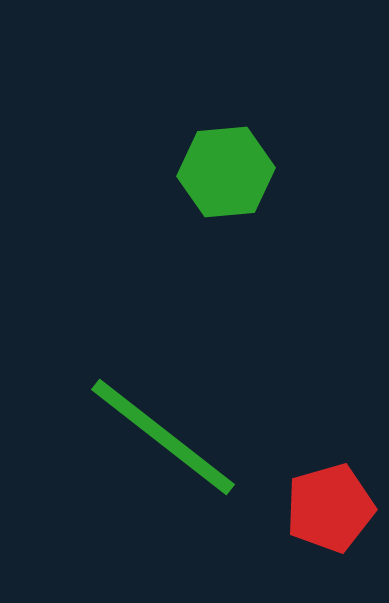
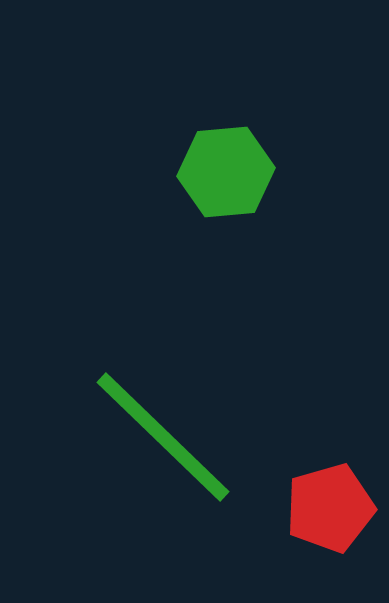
green line: rotated 6 degrees clockwise
